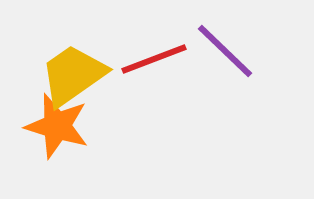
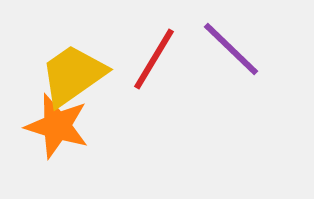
purple line: moved 6 px right, 2 px up
red line: rotated 38 degrees counterclockwise
